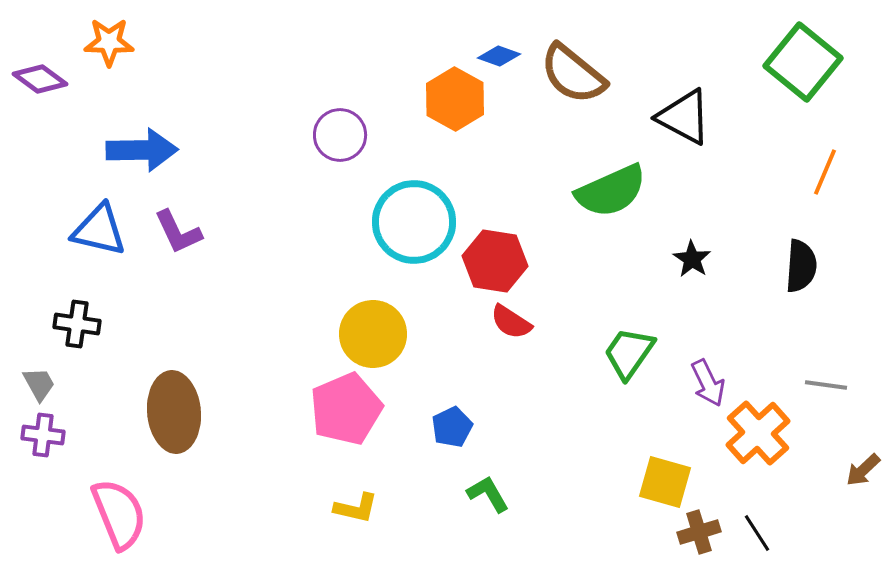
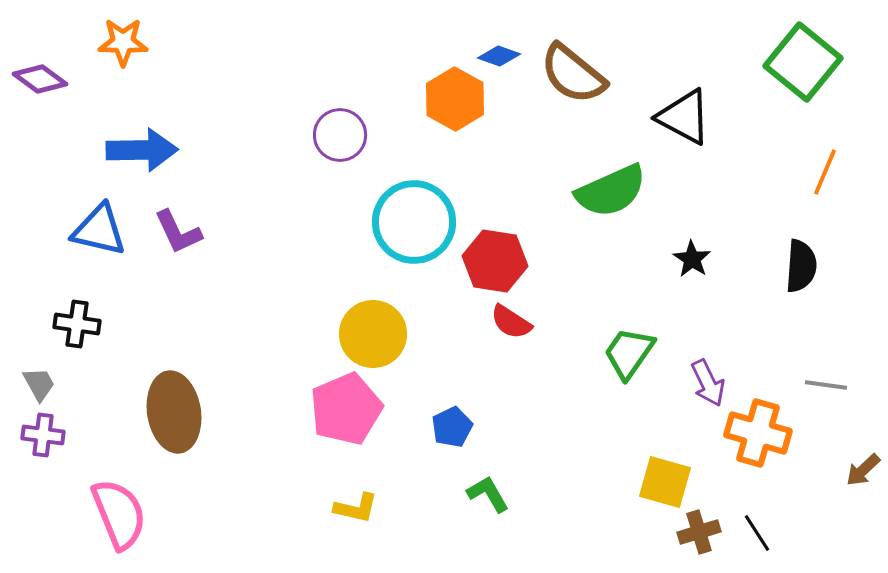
orange star: moved 14 px right
brown ellipse: rotated 4 degrees counterclockwise
orange cross: rotated 32 degrees counterclockwise
